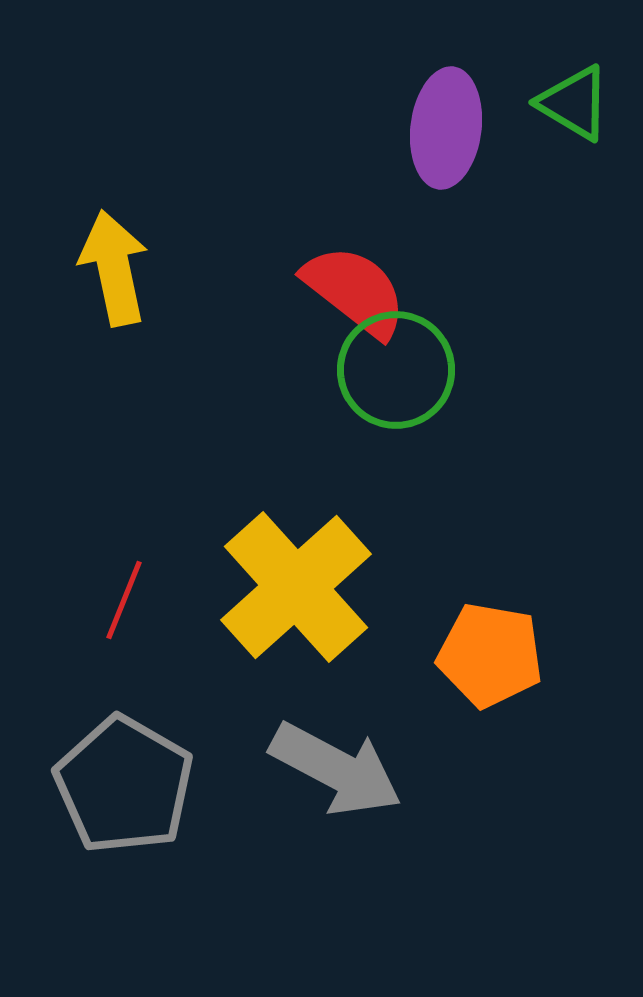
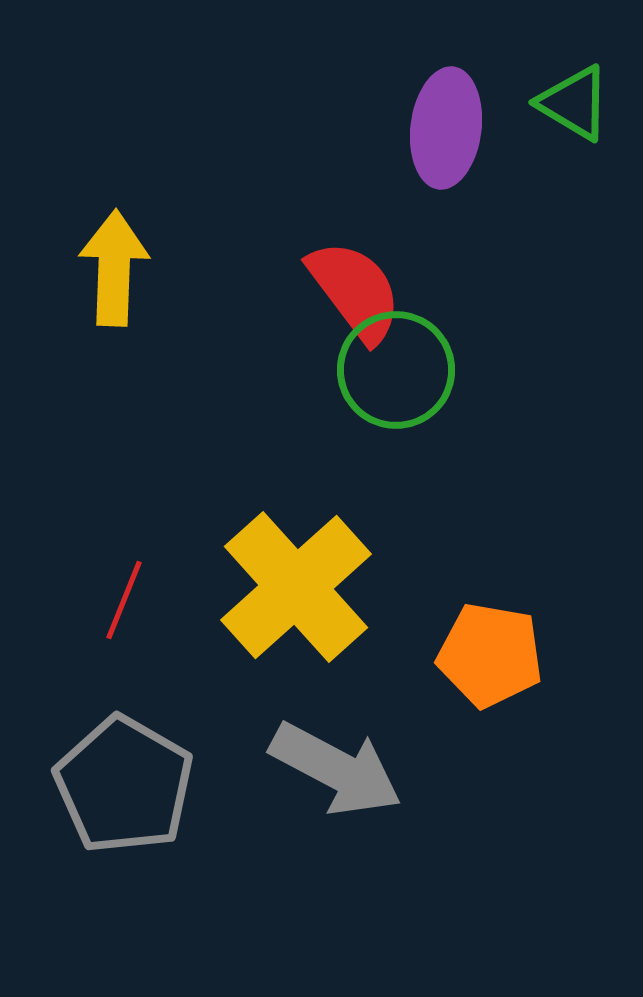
yellow arrow: rotated 14 degrees clockwise
red semicircle: rotated 15 degrees clockwise
